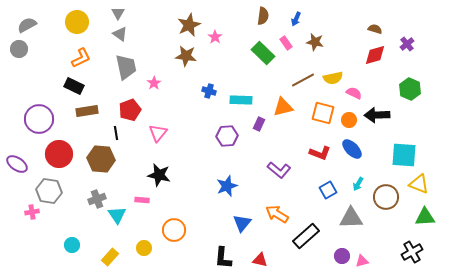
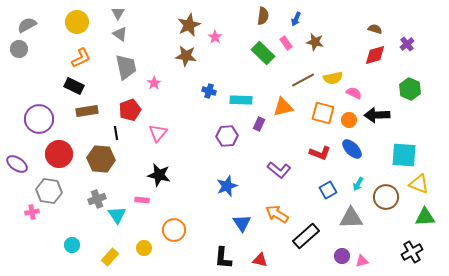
blue triangle at (242, 223): rotated 12 degrees counterclockwise
